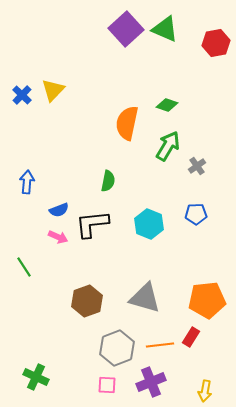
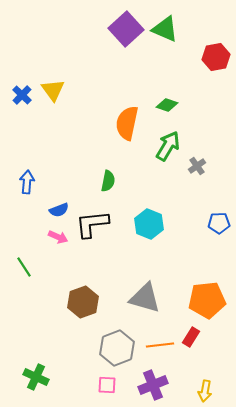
red hexagon: moved 14 px down
yellow triangle: rotated 20 degrees counterclockwise
blue pentagon: moved 23 px right, 9 px down
brown hexagon: moved 4 px left, 1 px down
purple cross: moved 2 px right, 3 px down
